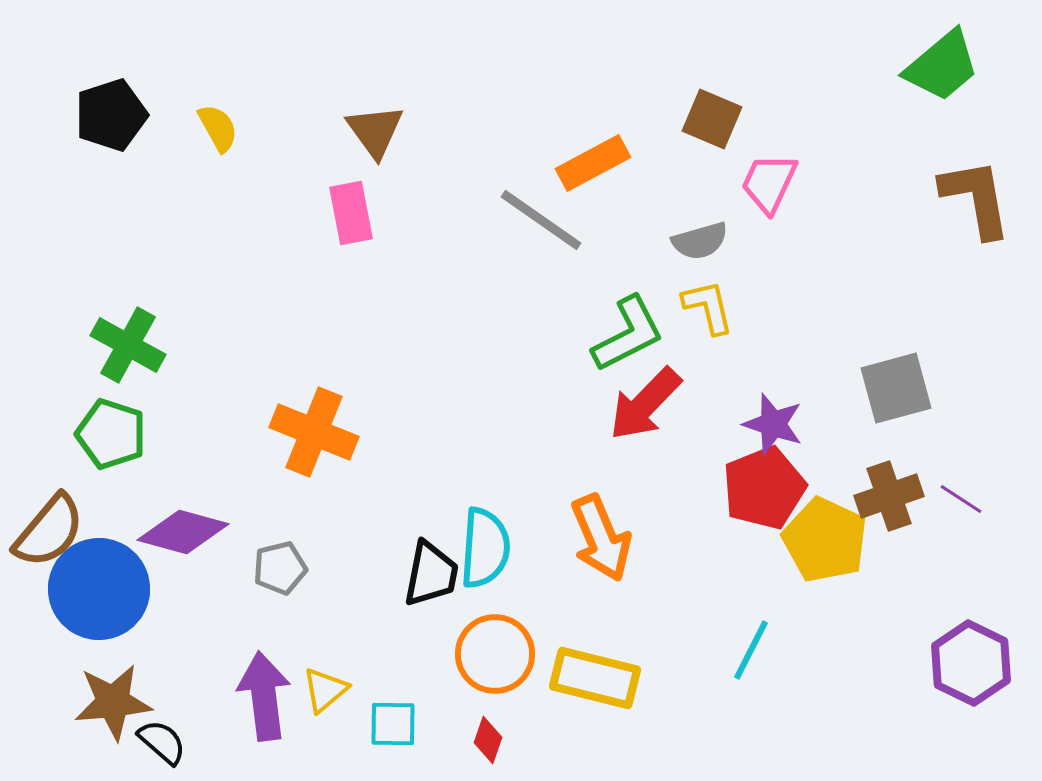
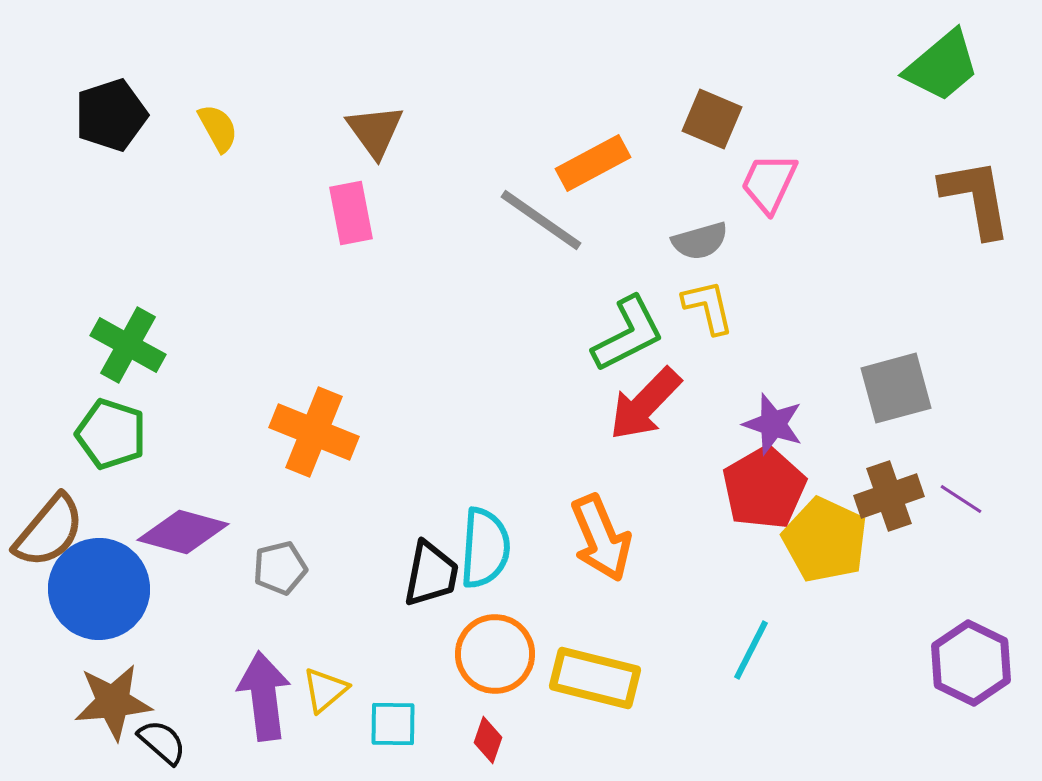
red pentagon: rotated 8 degrees counterclockwise
